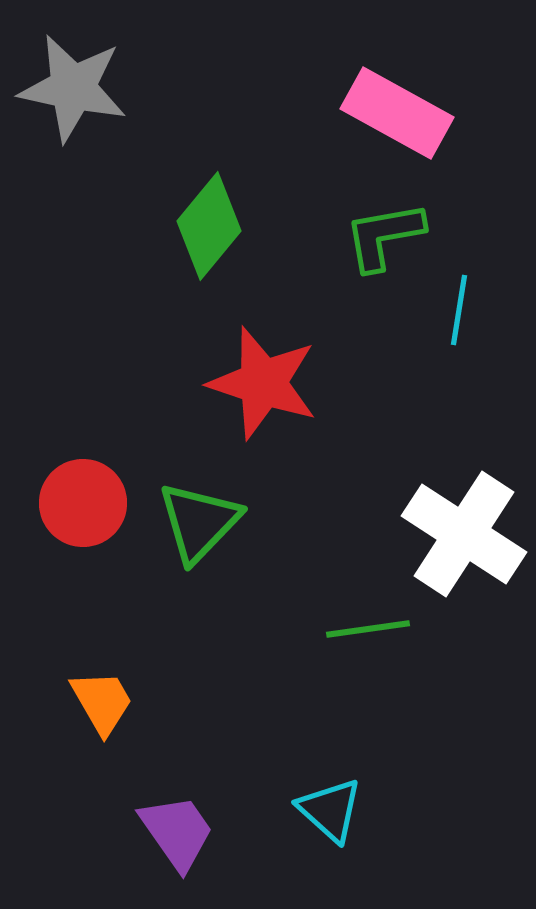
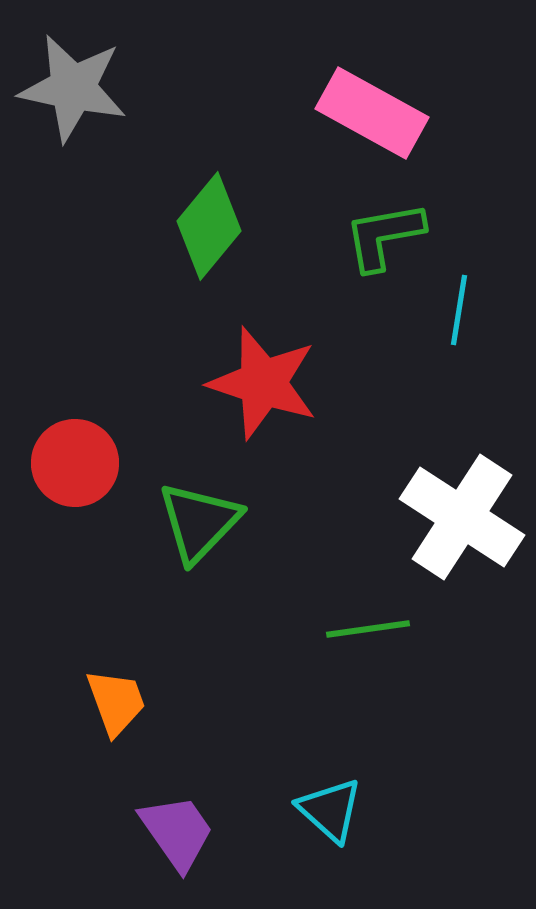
pink rectangle: moved 25 px left
red circle: moved 8 px left, 40 px up
white cross: moved 2 px left, 17 px up
orange trapezoid: moved 14 px right; rotated 10 degrees clockwise
